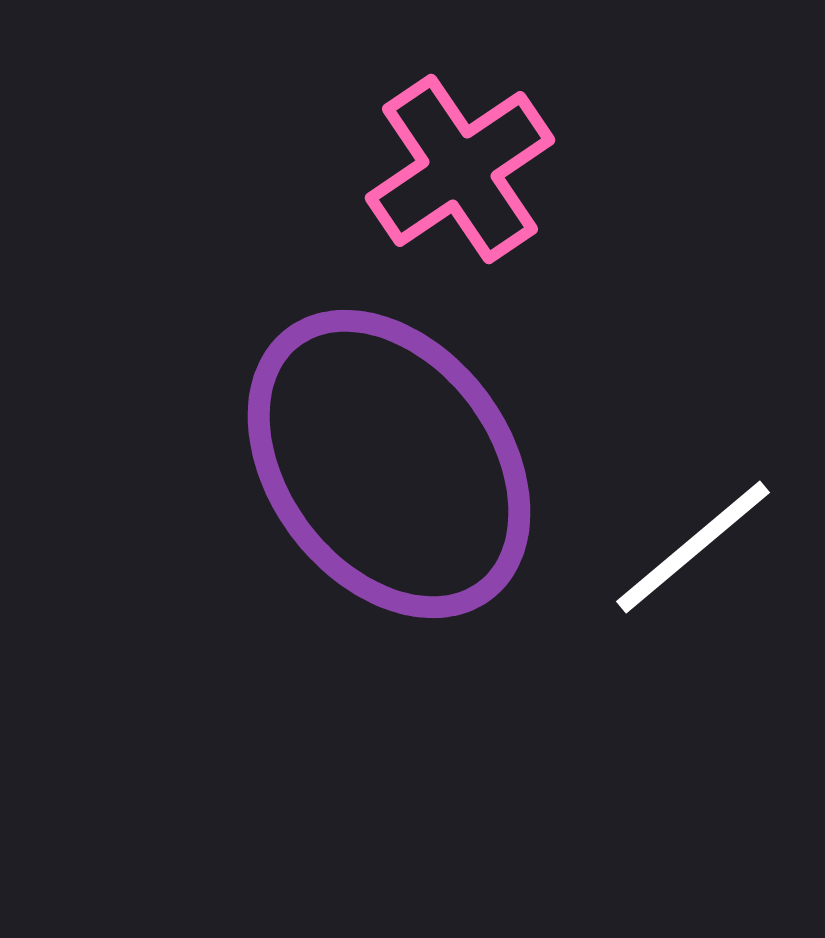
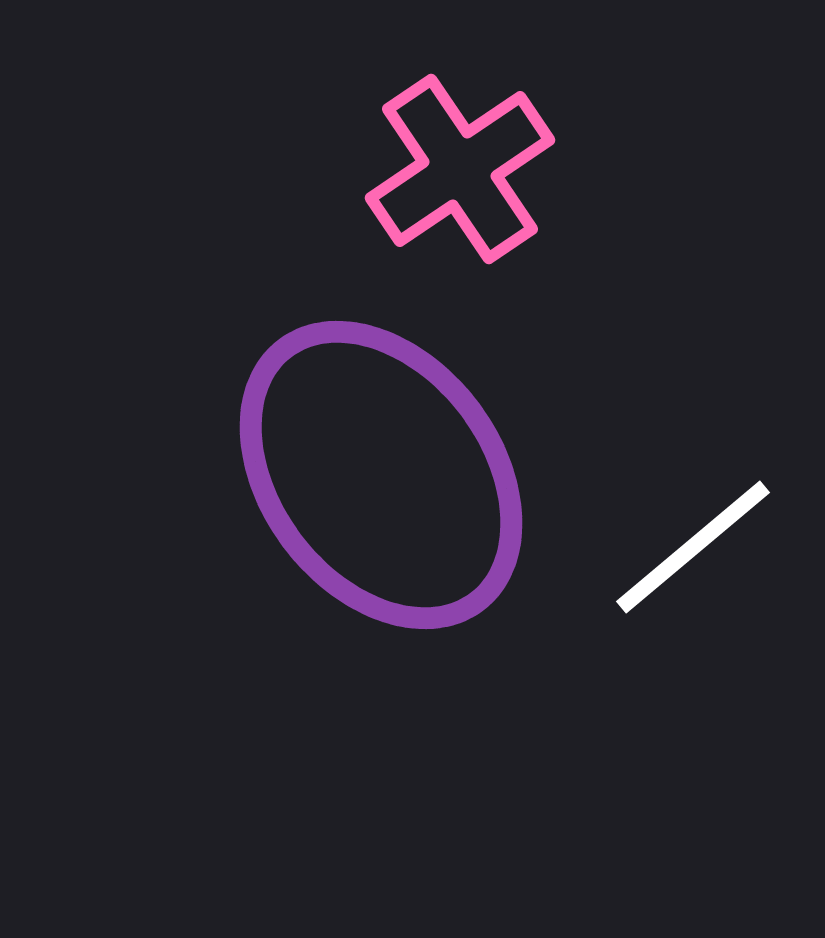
purple ellipse: moved 8 px left, 11 px down
